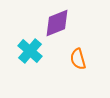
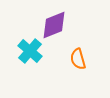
purple diamond: moved 3 px left, 2 px down
